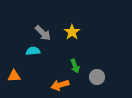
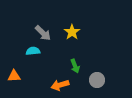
gray circle: moved 3 px down
